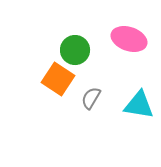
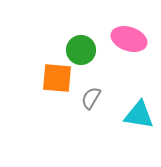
green circle: moved 6 px right
orange square: moved 1 px left, 1 px up; rotated 28 degrees counterclockwise
cyan triangle: moved 10 px down
